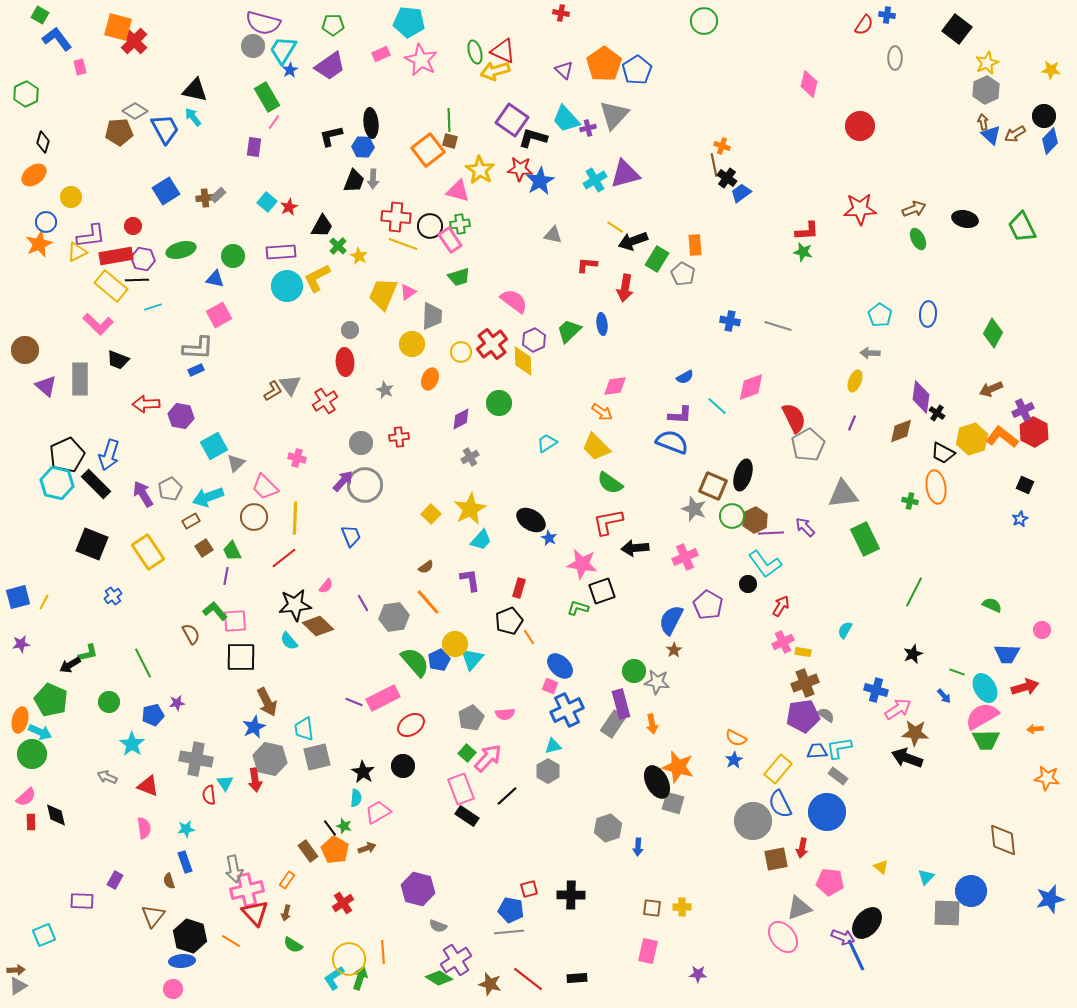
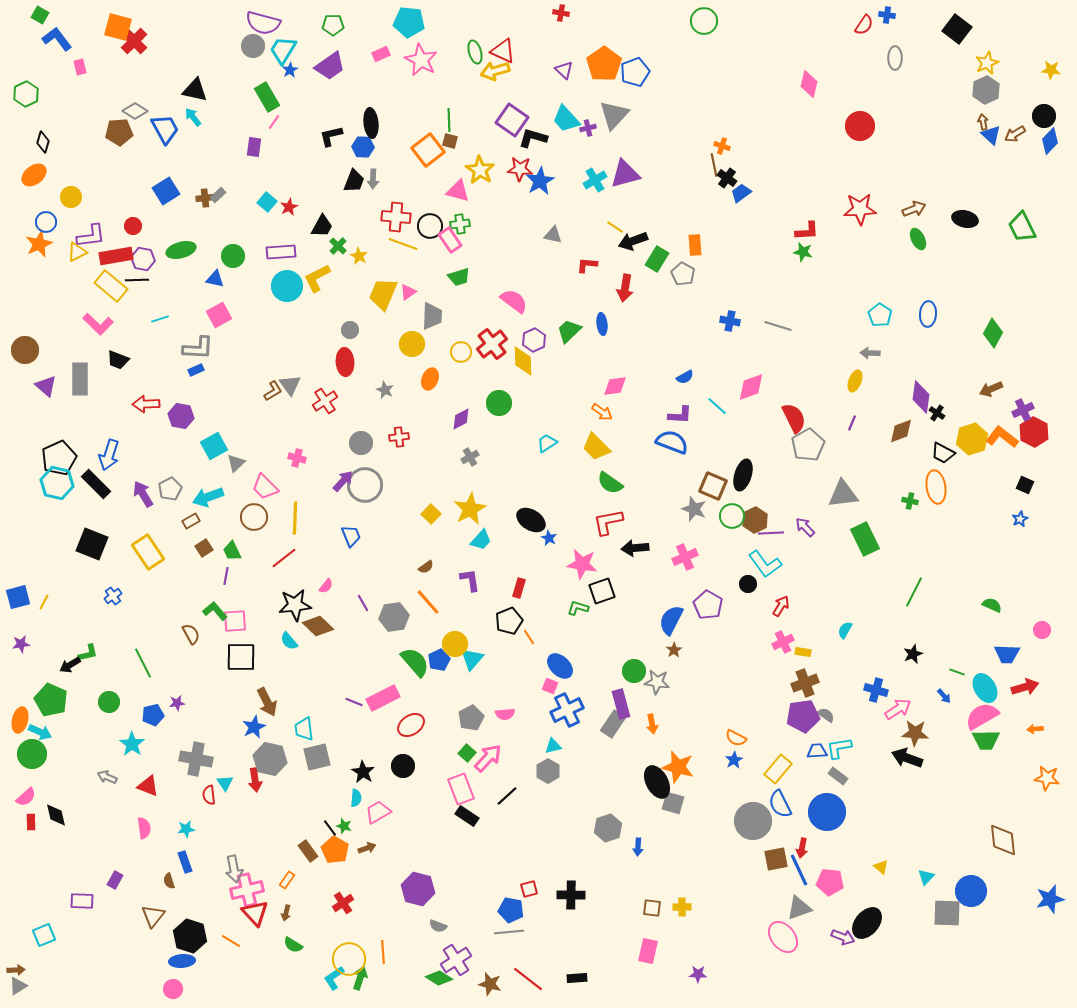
blue pentagon at (637, 70): moved 2 px left, 2 px down; rotated 12 degrees clockwise
cyan line at (153, 307): moved 7 px right, 12 px down
black pentagon at (67, 455): moved 8 px left, 3 px down
blue line at (856, 955): moved 57 px left, 85 px up
